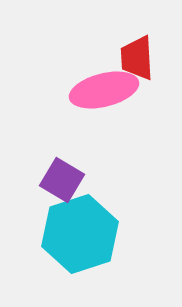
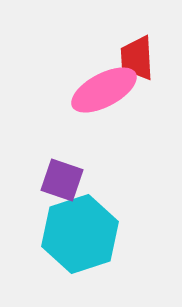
pink ellipse: rotated 14 degrees counterclockwise
purple square: rotated 12 degrees counterclockwise
